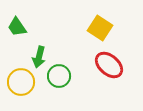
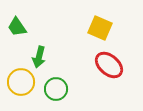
yellow square: rotated 10 degrees counterclockwise
green circle: moved 3 px left, 13 px down
